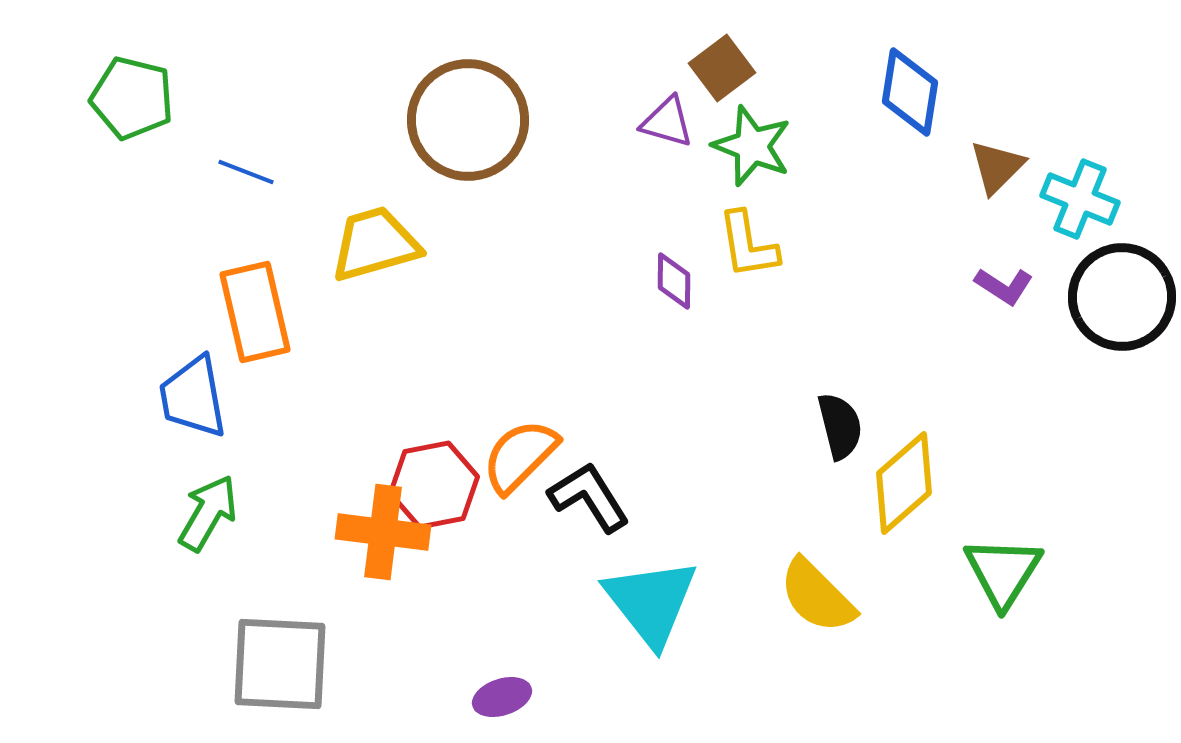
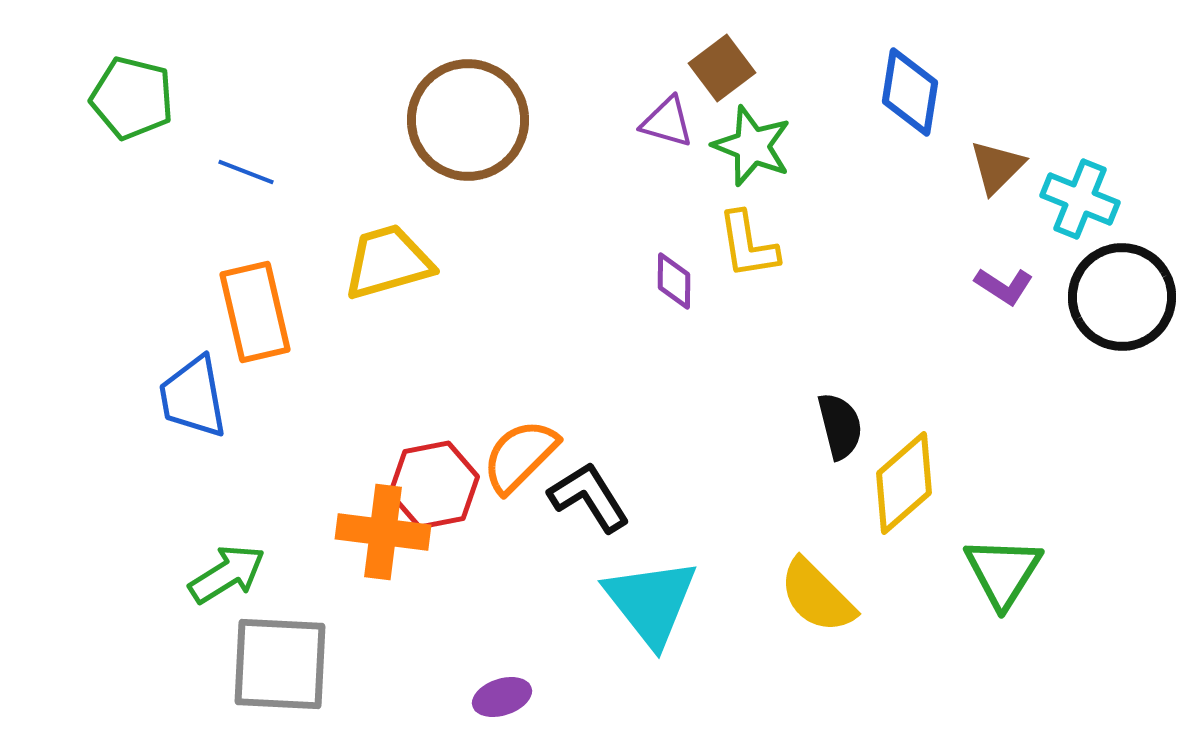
yellow trapezoid: moved 13 px right, 18 px down
green arrow: moved 19 px right, 61 px down; rotated 28 degrees clockwise
